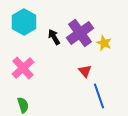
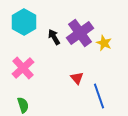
red triangle: moved 8 px left, 7 px down
